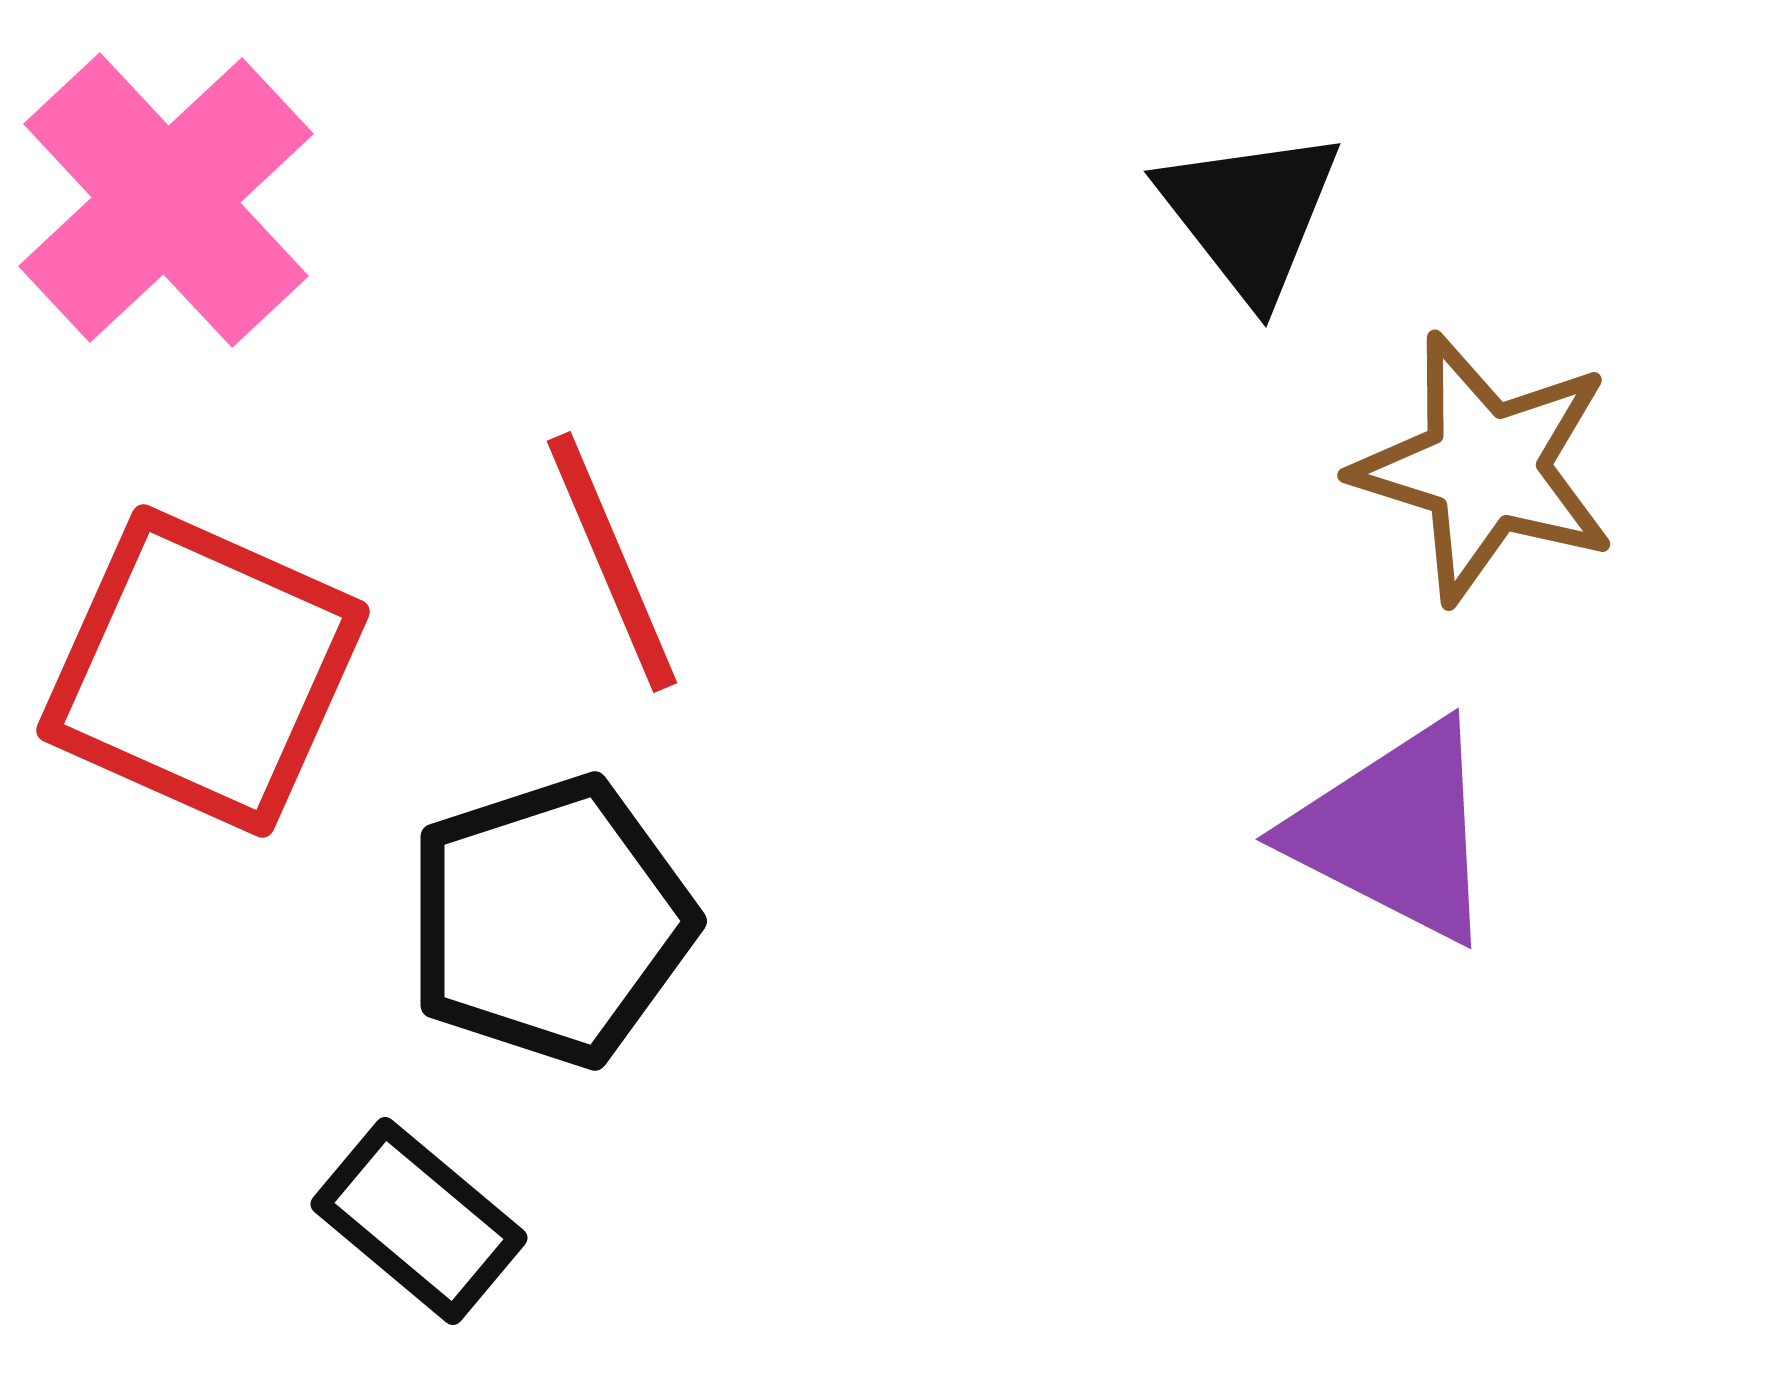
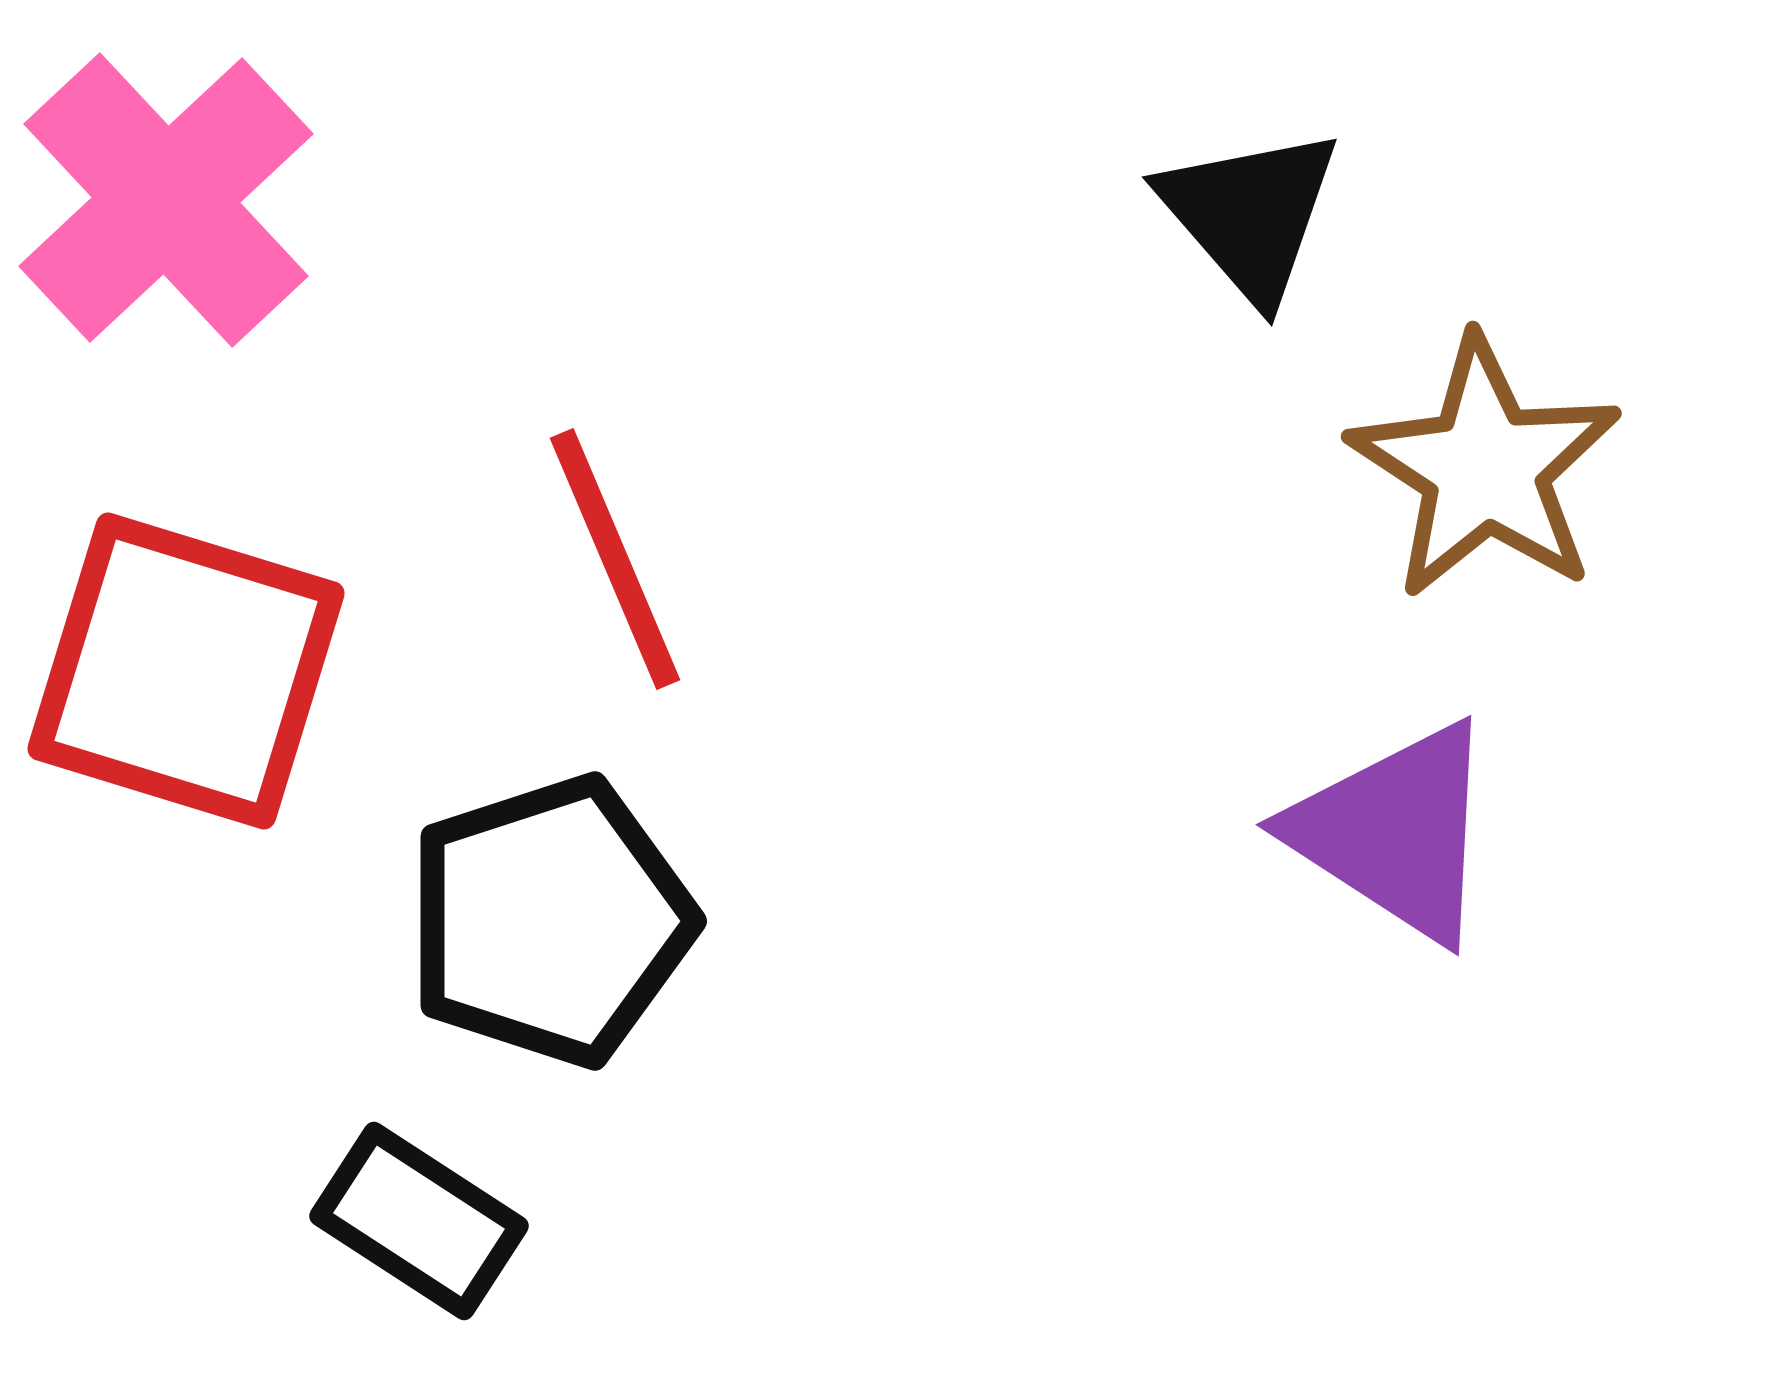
black triangle: rotated 3 degrees counterclockwise
brown star: rotated 16 degrees clockwise
red line: moved 3 px right, 3 px up
red square: moved 17 px left; rotated 7 degrees counterclockwise
purple triangle: rotated 6 degrees clockwise
black rectangle: rotated 7 degrees counterclockwise
